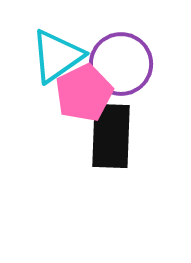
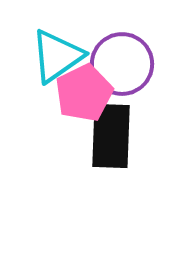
purple circle: moved 1 px right
